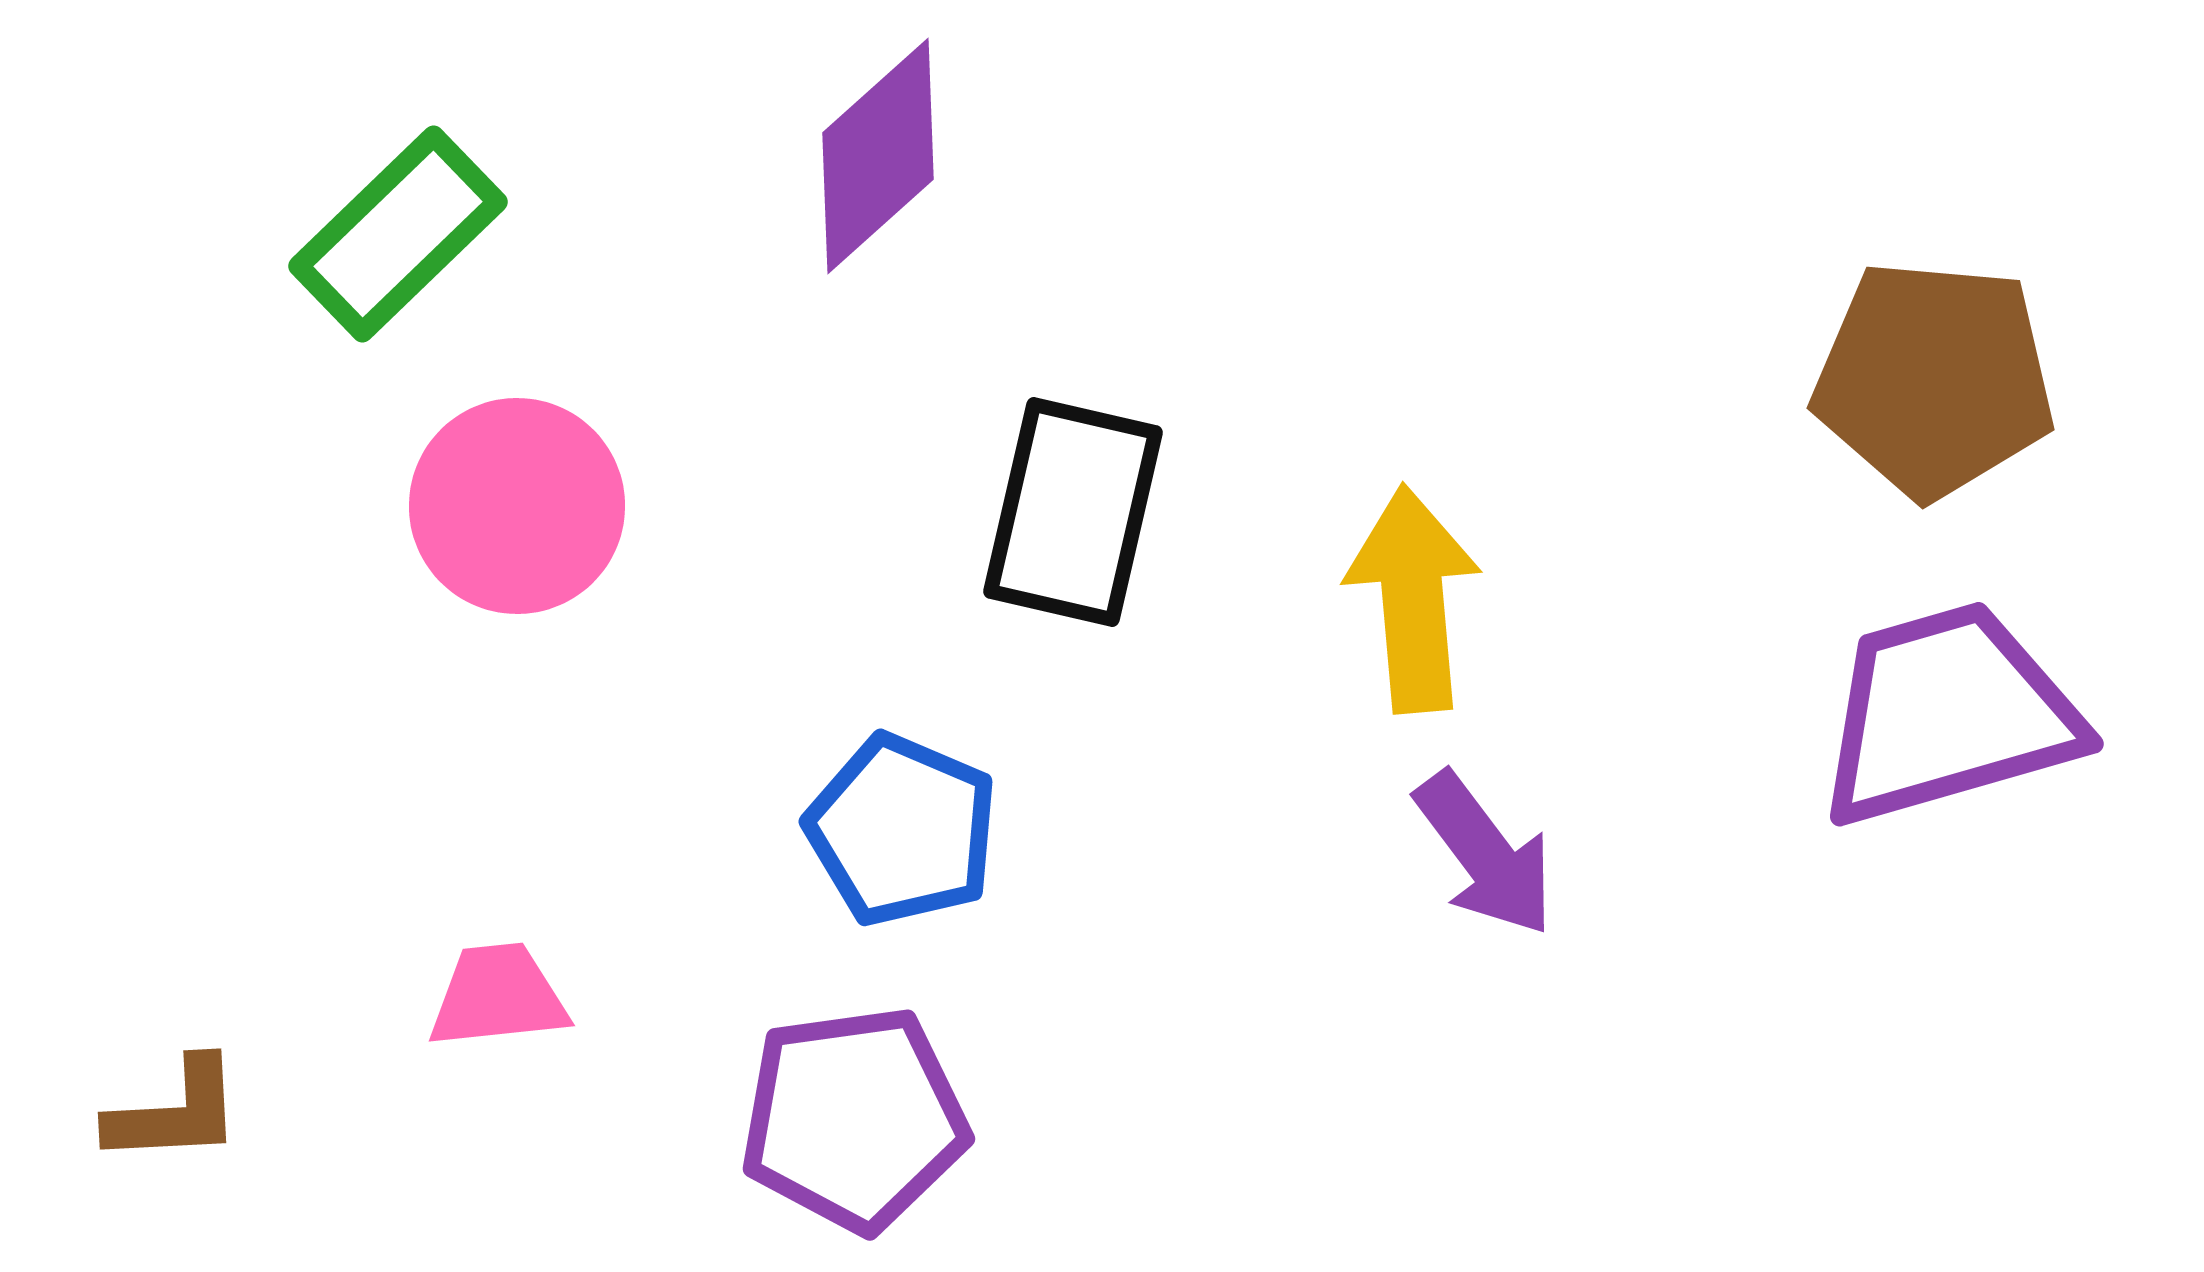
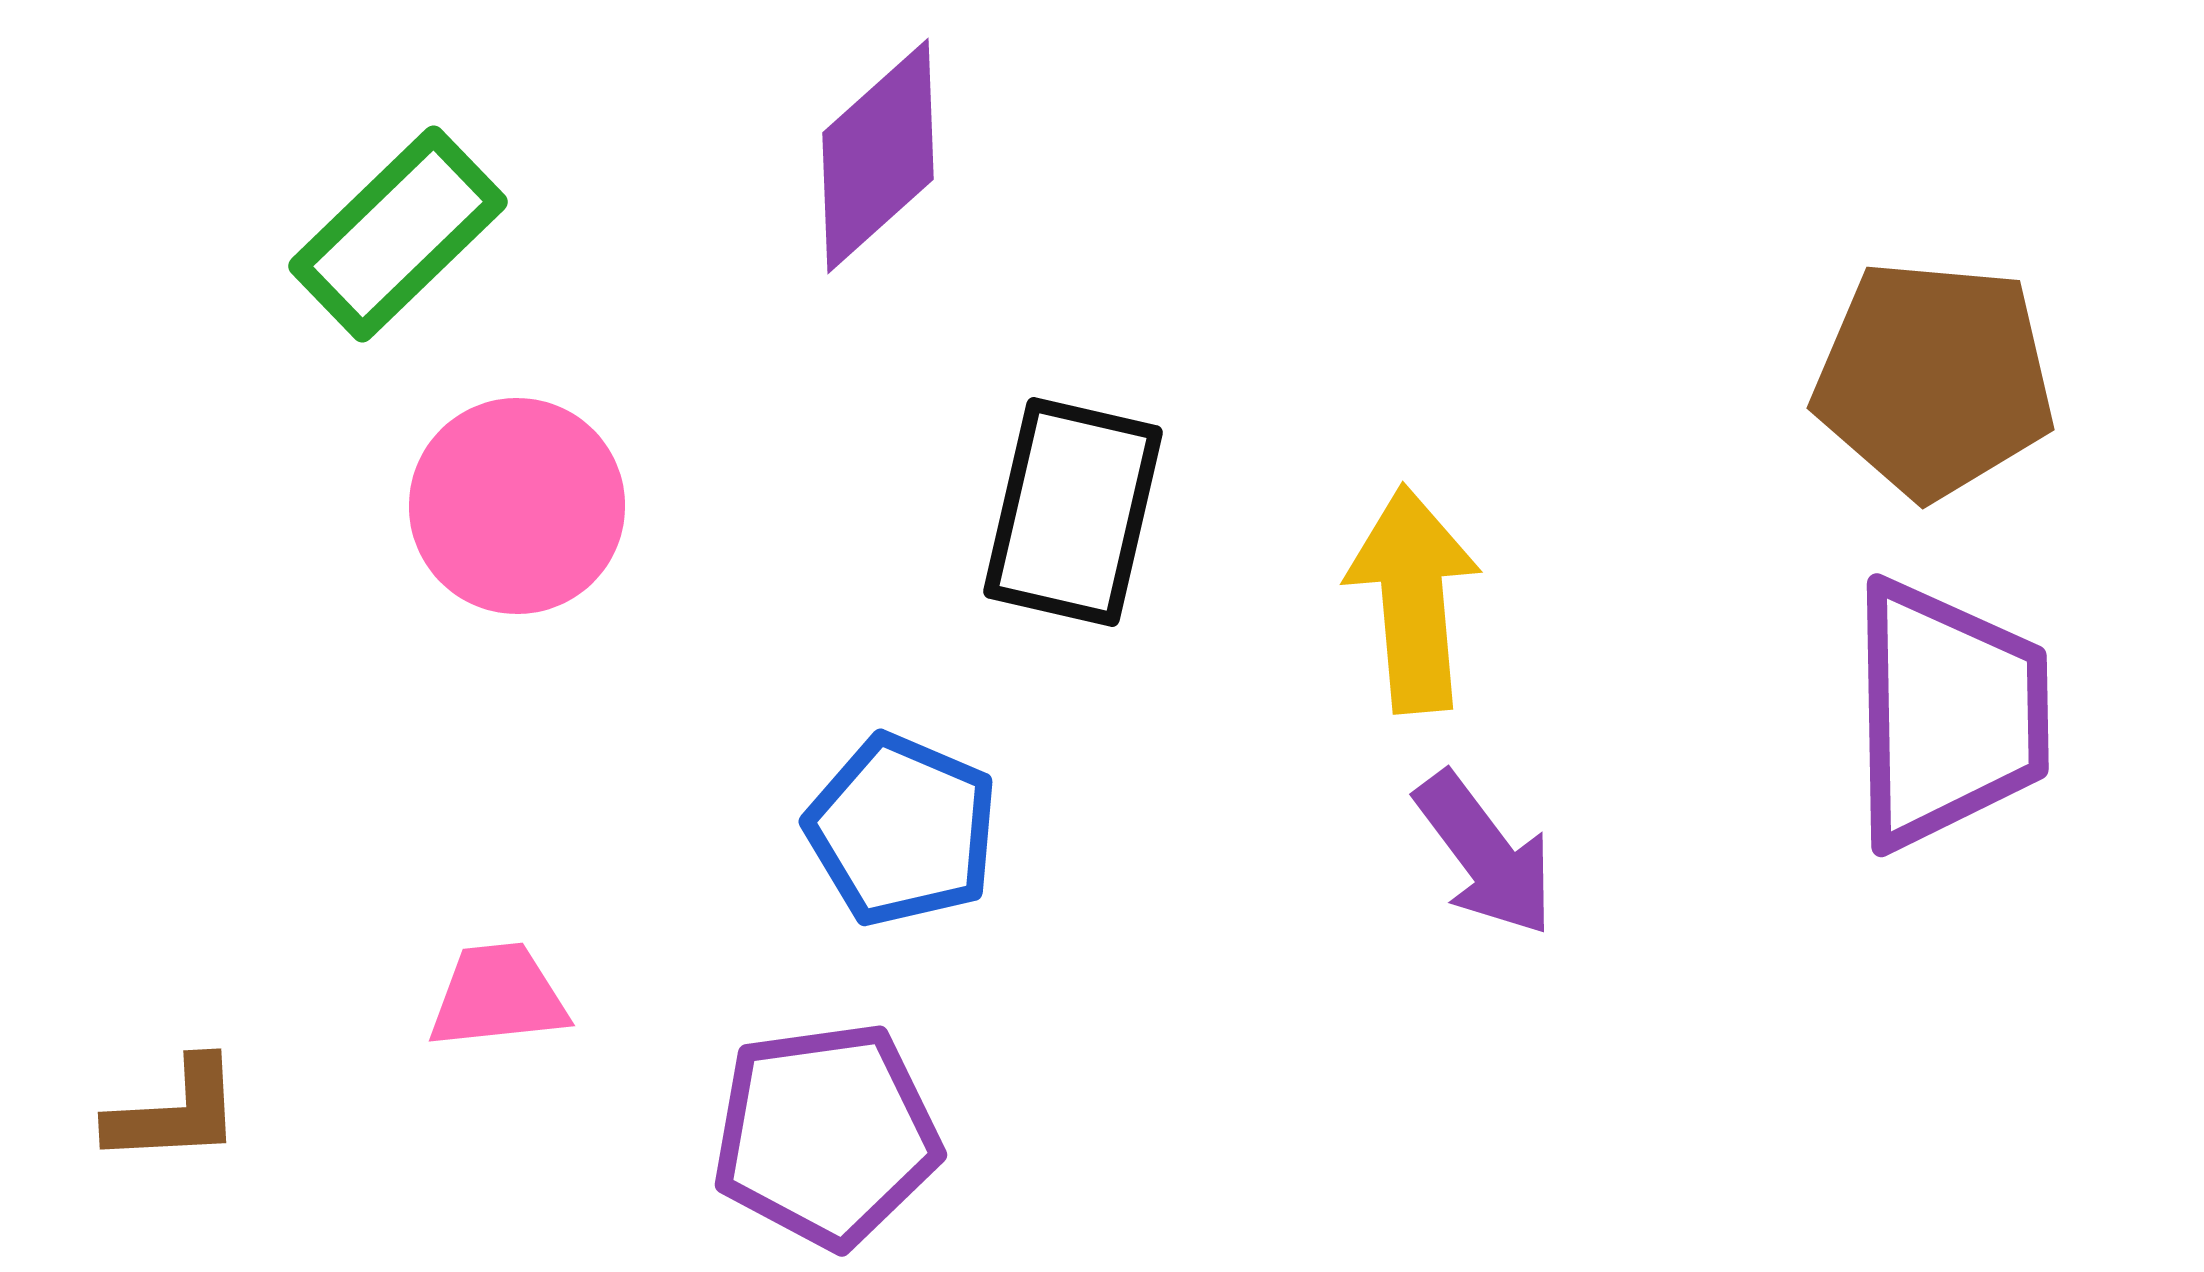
purple trapezoid: rotated 105 degrees clockwise
purple pentagon: moved 28 px left, 16 px down
